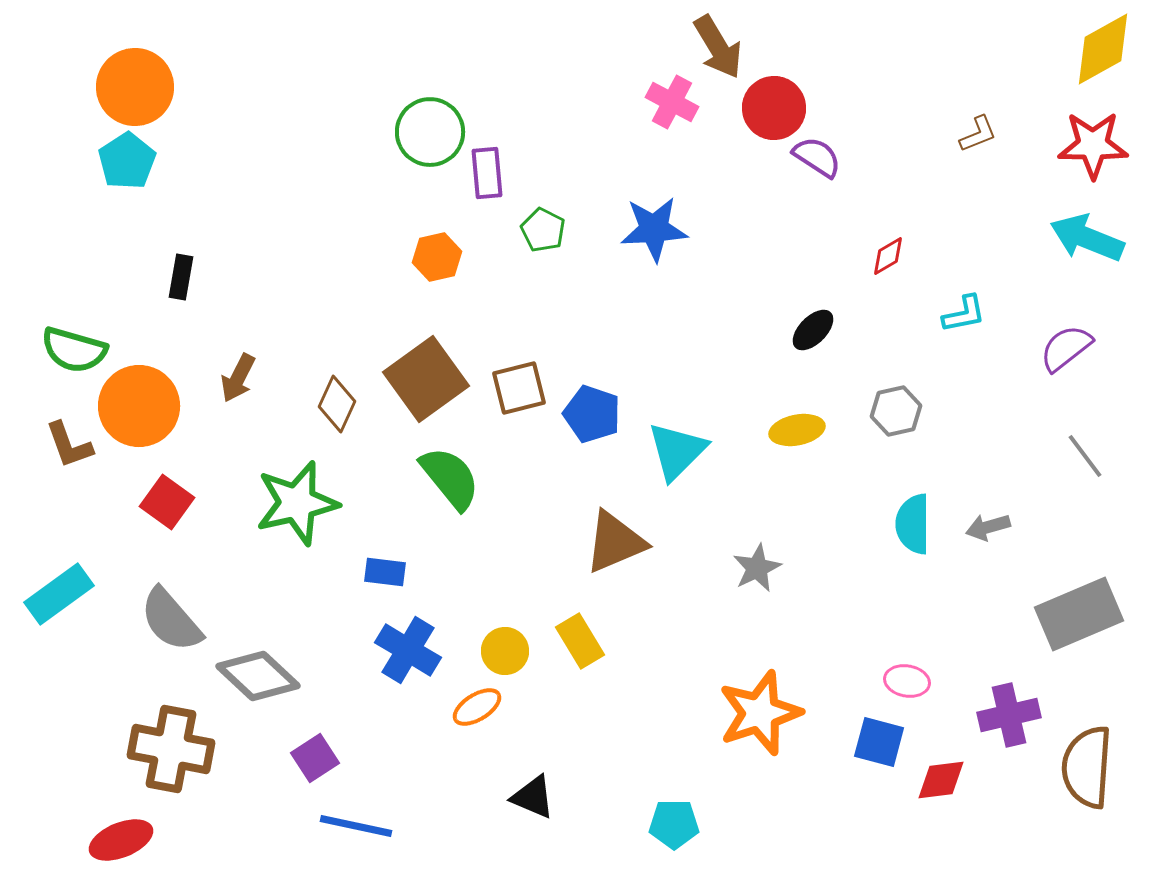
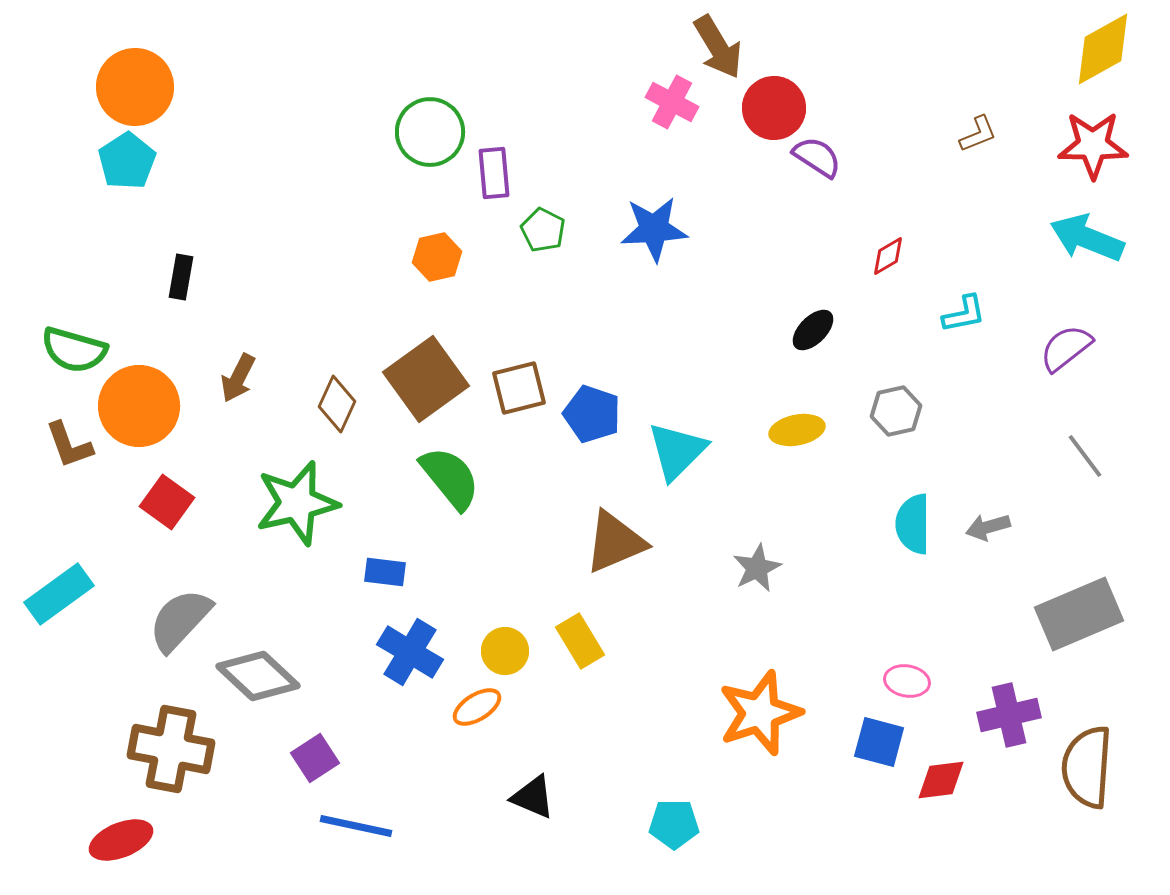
purple rectangle at (487, 173): moved 7 px right
gray semicircle at (171, 620): moved 9 px right; rotated 84 degrees clockwise
blue cross at (408, 650): moved 2 px right, 2 px down
